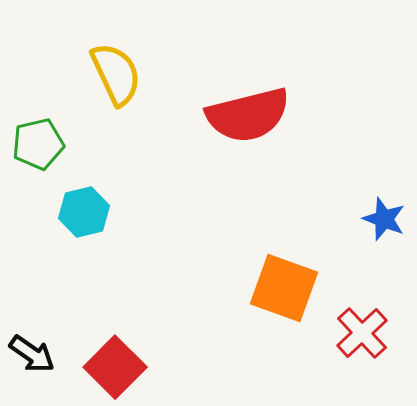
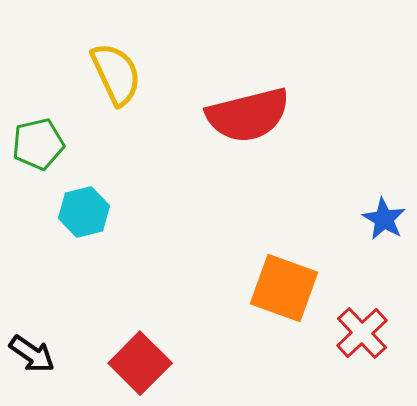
blue star: rotated 9 degrees clockwise
red square: moved 25 px right, 4 px up
